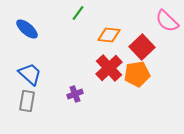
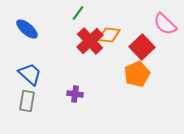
pink semicircle: moved 2 px left, 3 px down
red cross: moved 19 px left, 27 px up
orange pentagon: rotated 15 degrees counterclockwise
purple cross: rotated 28 degrees clockwise
